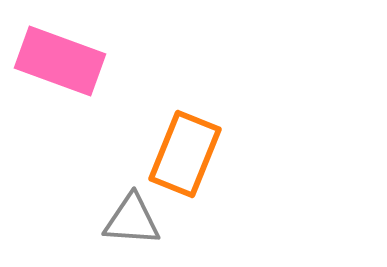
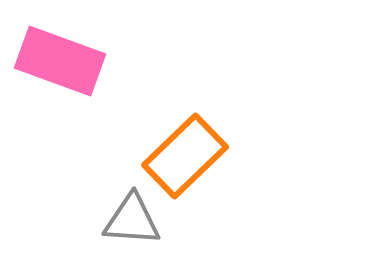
orange rectangle: moved 2 px down; rotated 24 degrees clockwise
